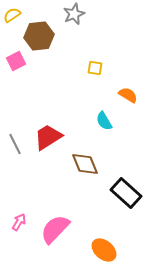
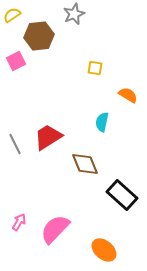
cyan semicircle: moved 2 px left, 1 px down; rotated 42 degrees clockwise
black rectangle: moved 4 px left, 2 px down
